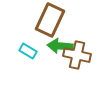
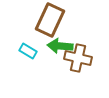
brown cross: moved 1 px right, 3 px down
